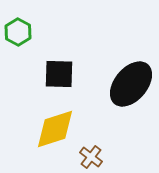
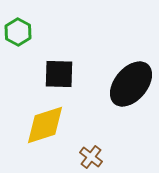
yellow diamond: moved 10 px left, 4 px up
